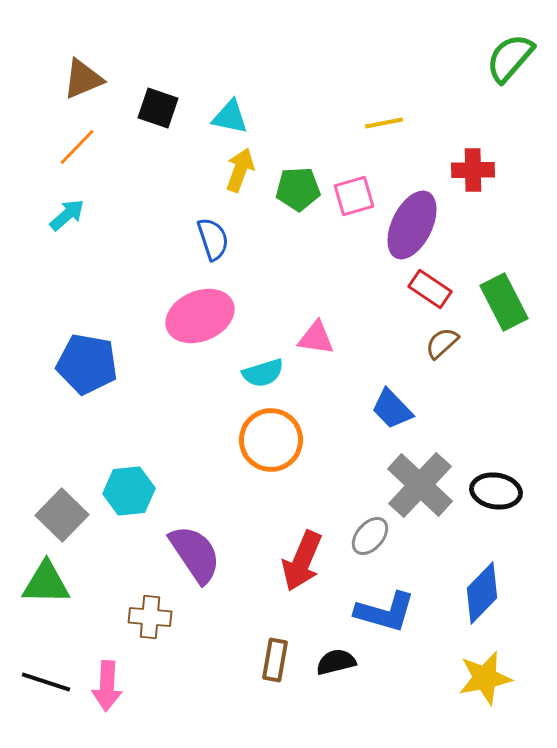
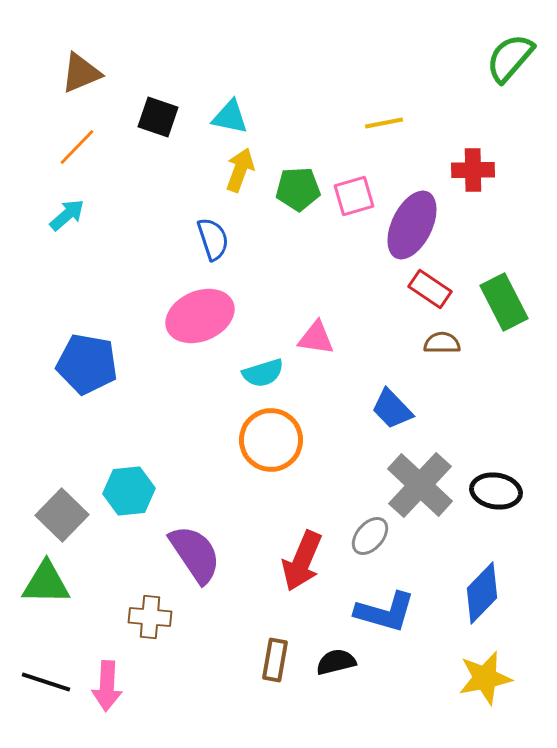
brown triangle: moved 2 px left, 6 px up
black square: moved 9 px down
brown semicircle: rotated 42 degrees clockwise
